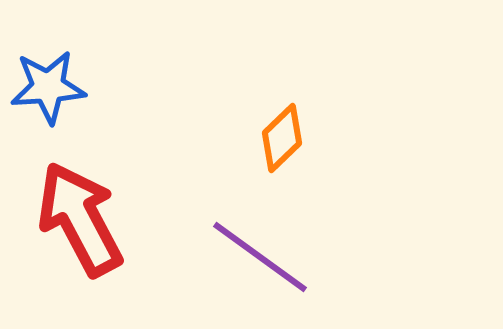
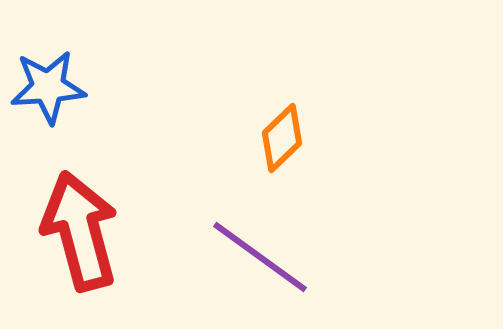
red arrow: moved 12 px down; rotated 13 degrees clockwise
